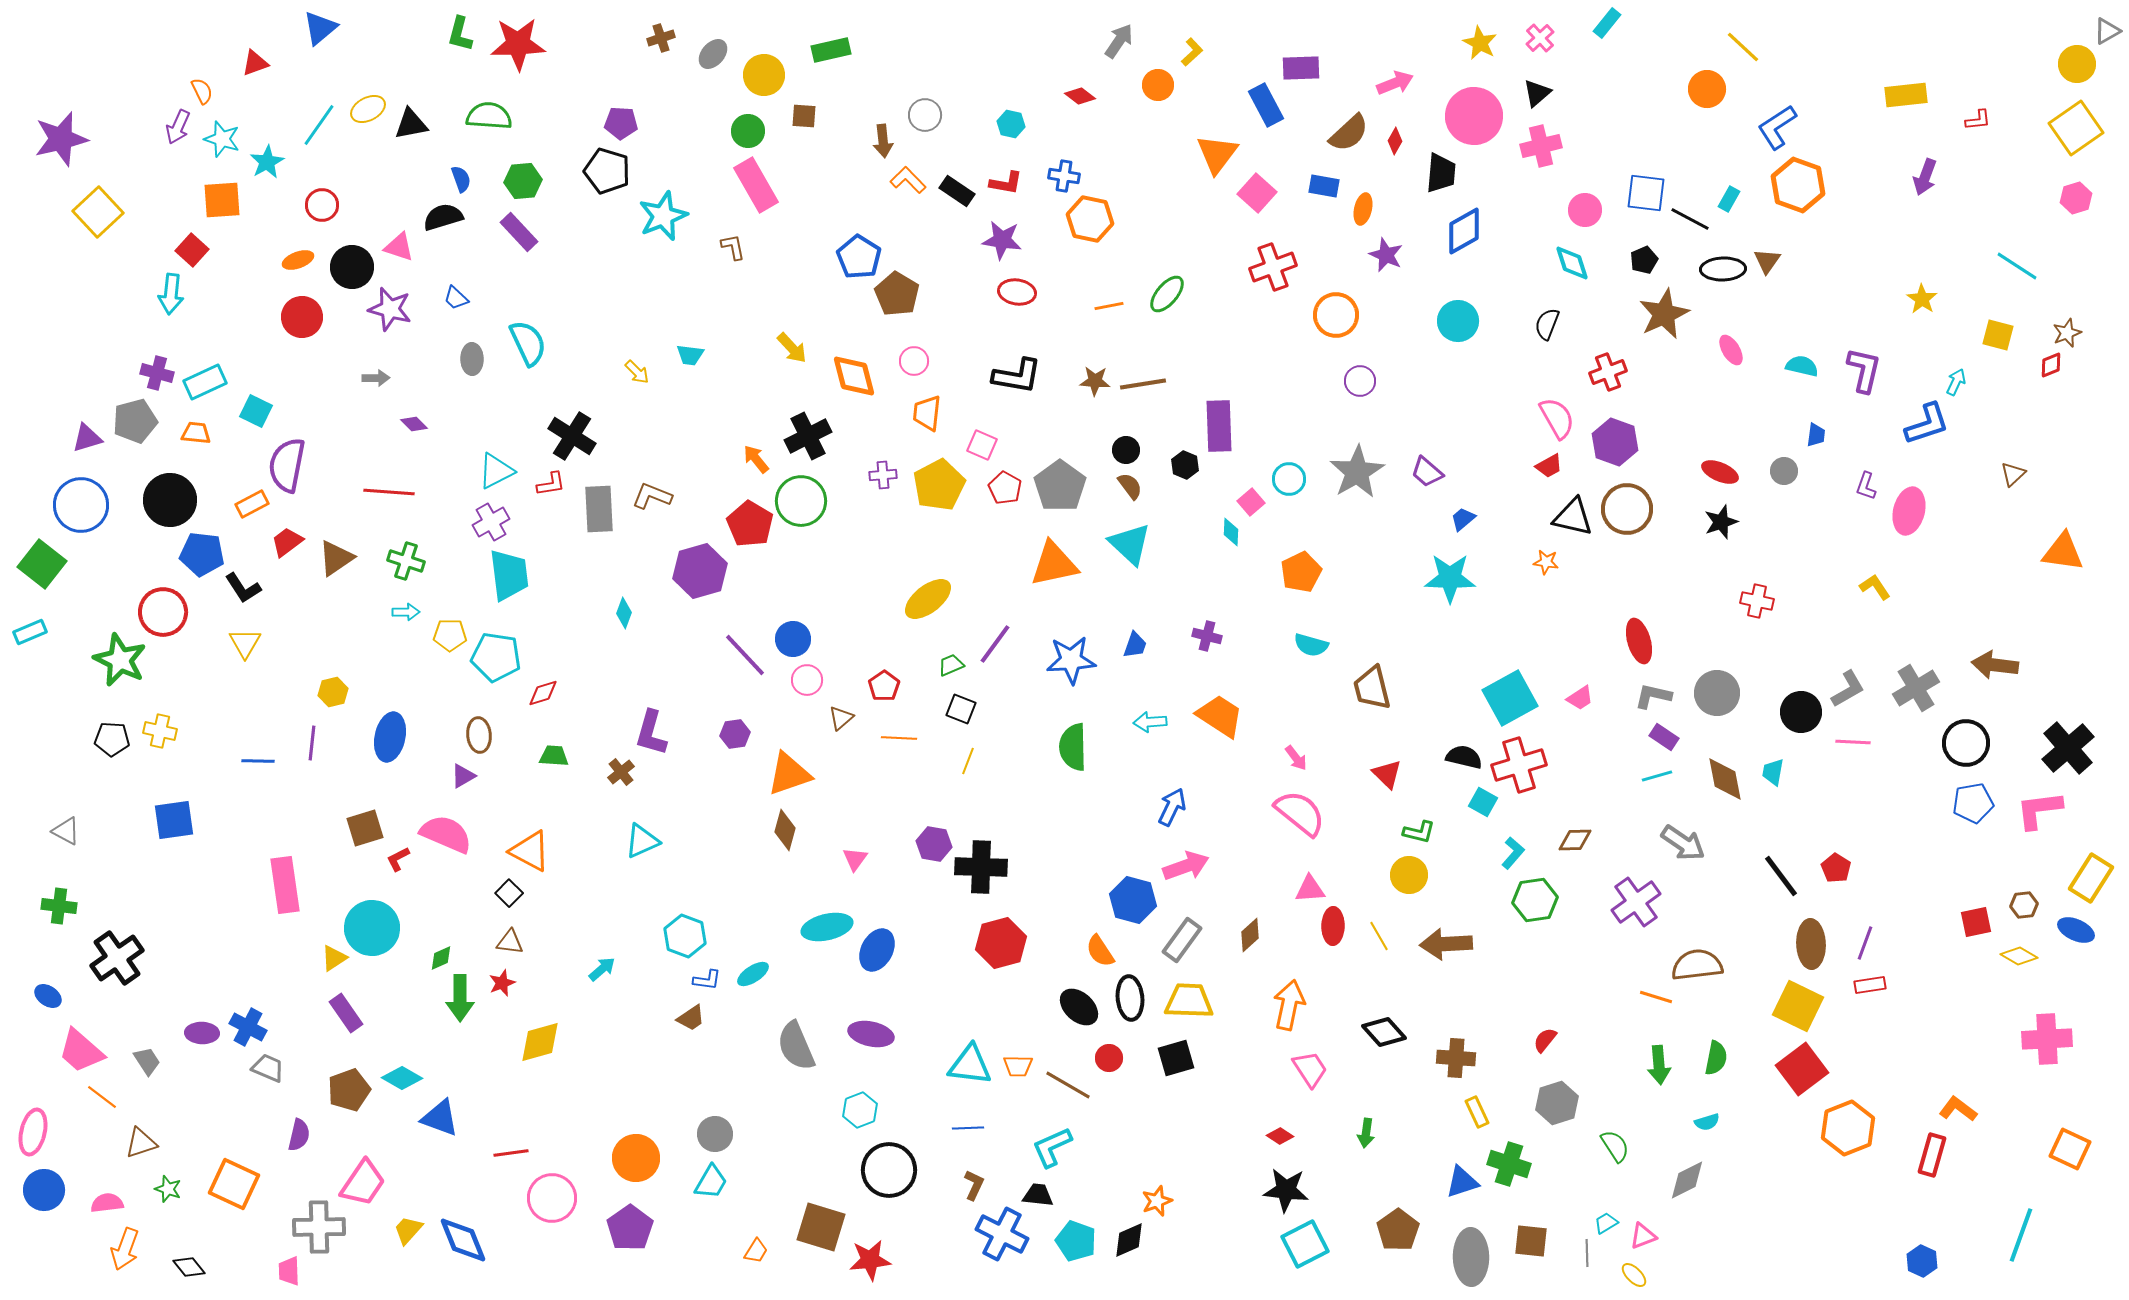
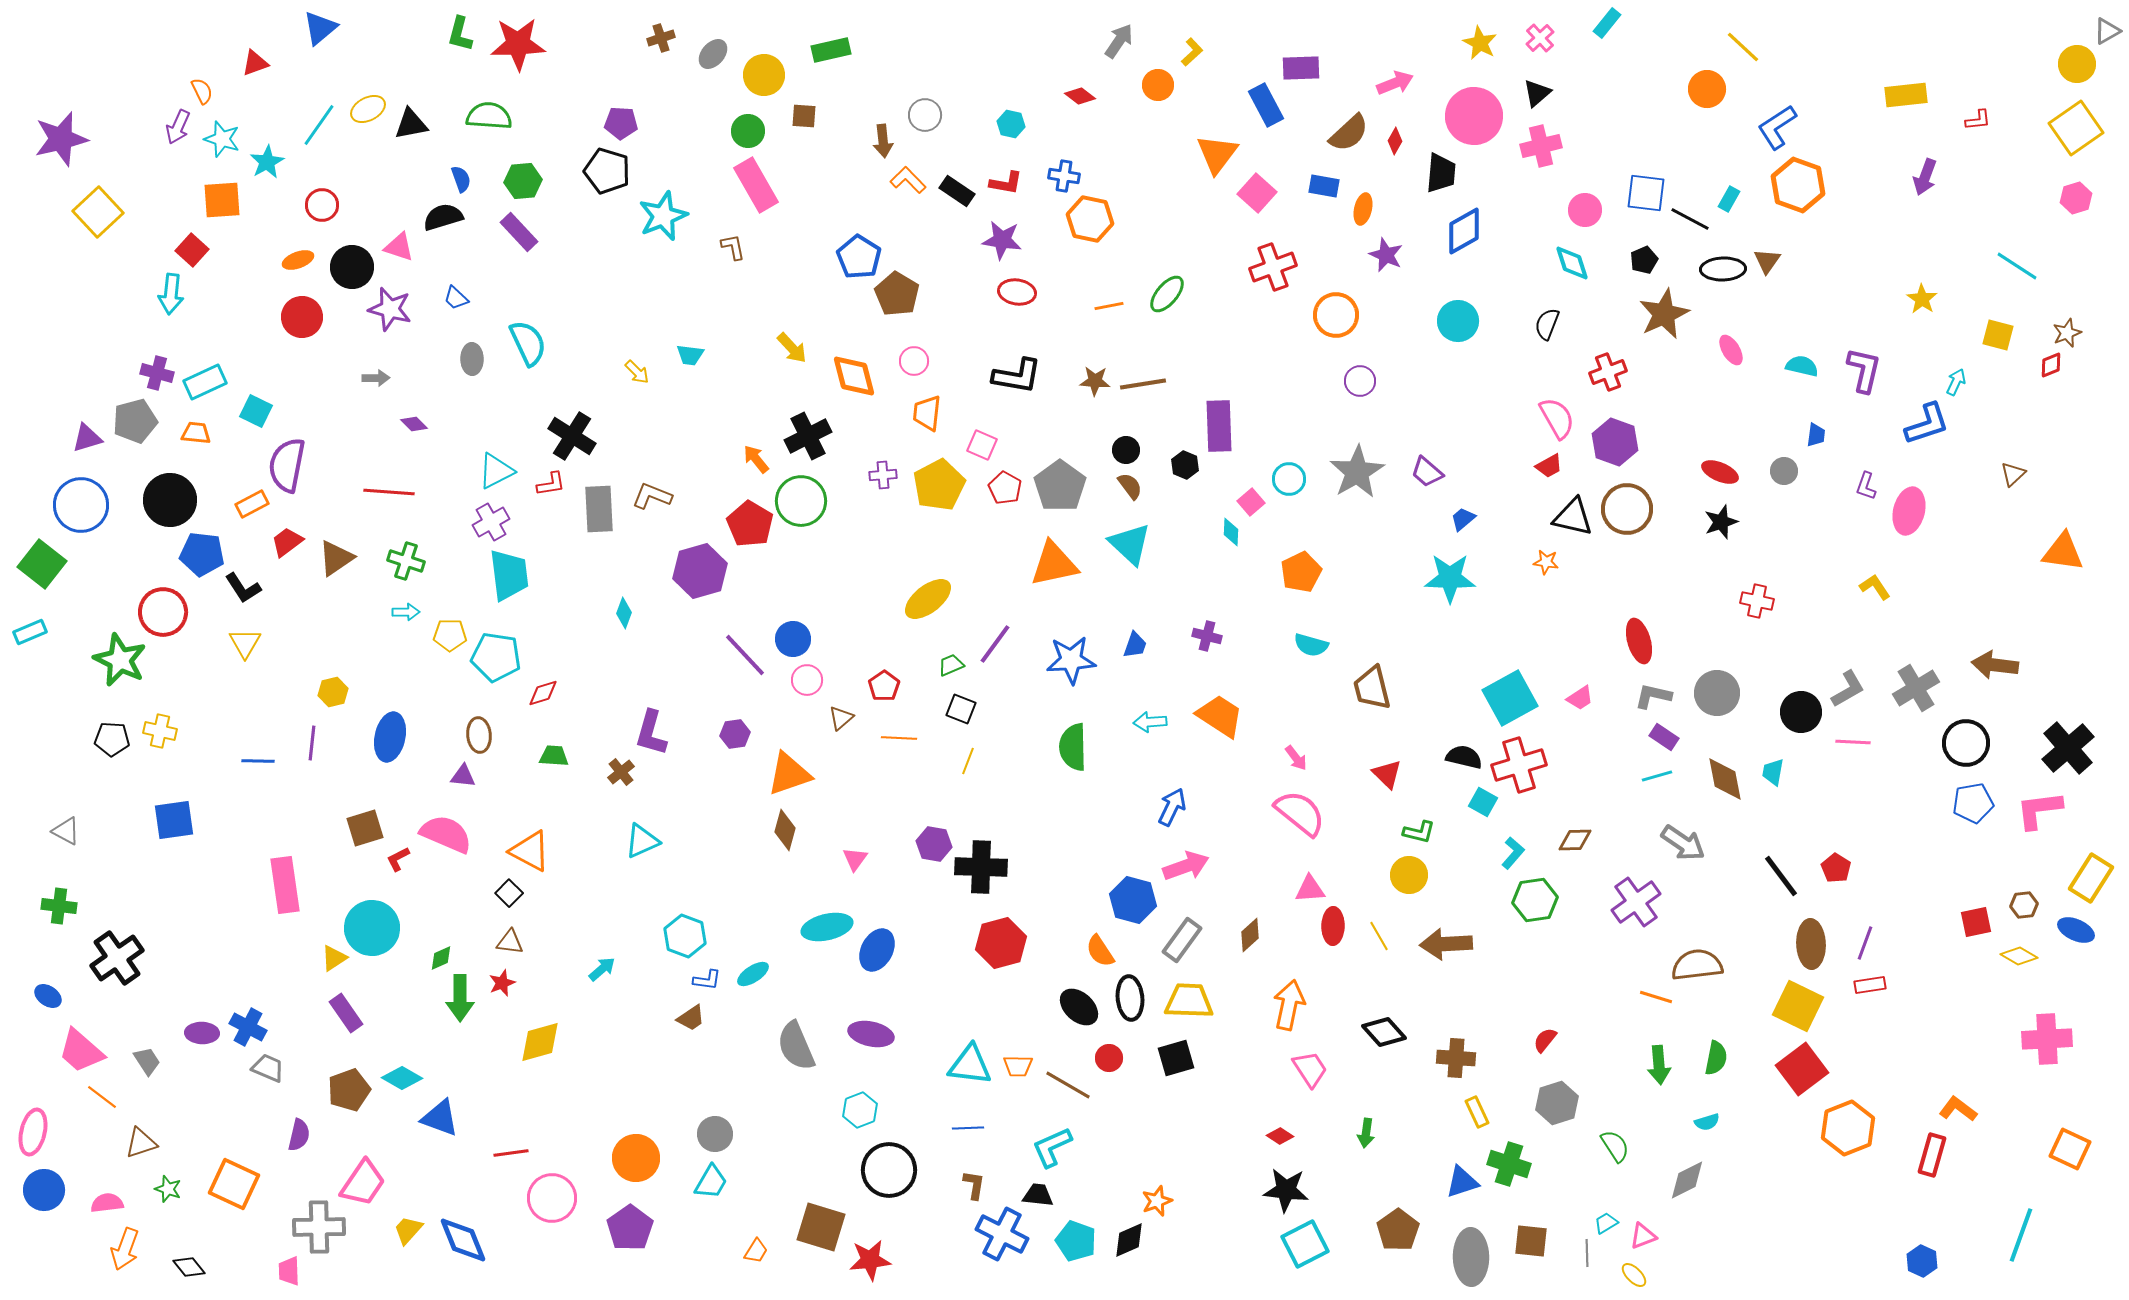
purple triangle at (463, 776): rotated 36 degrees clockwise
brown L-shape at (974, 1185): rotated 16 degrees counterclockwise
